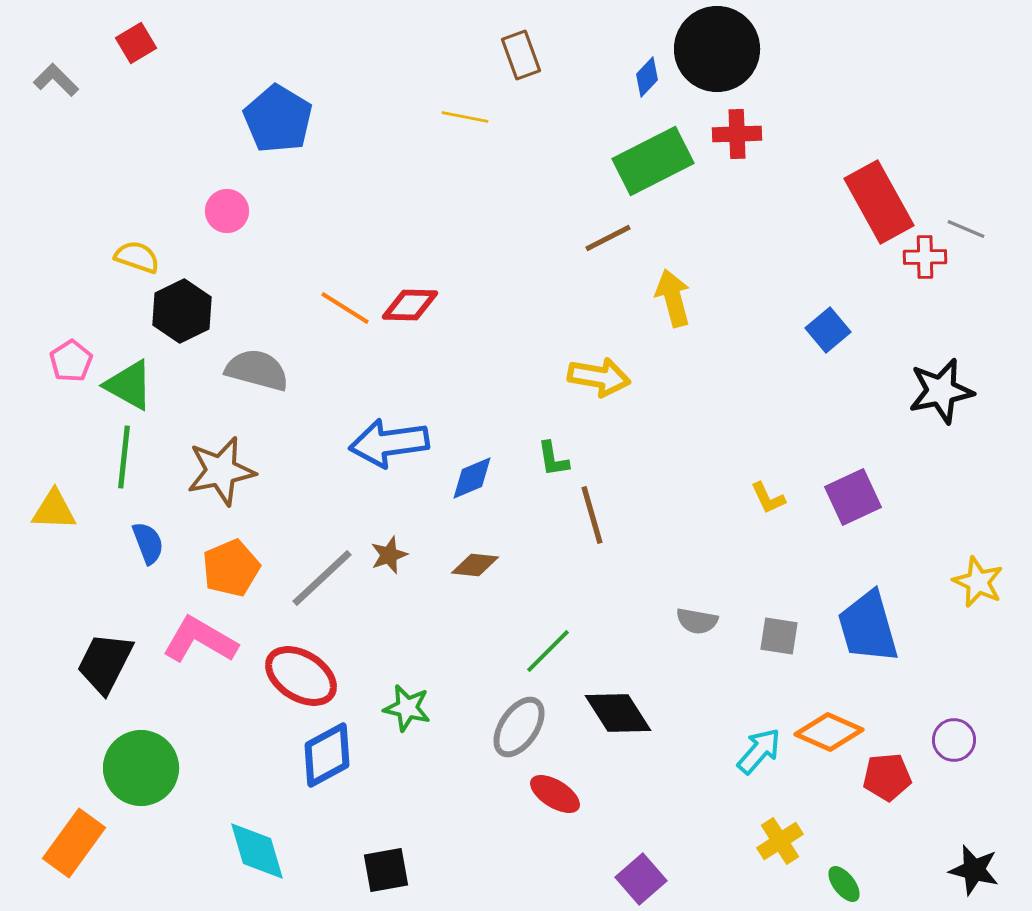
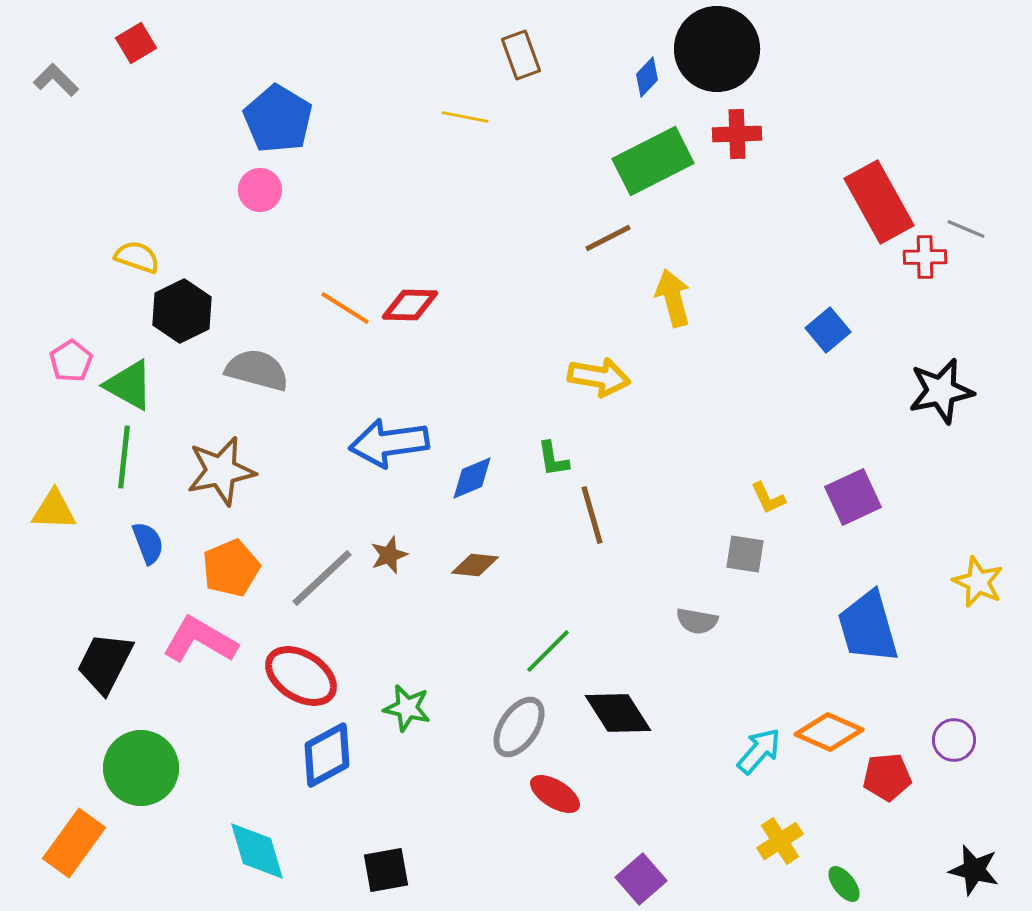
pink circle at (227, 211): moved 33 px right, 21 px up
gray square at (779, 636): moved 34 px left, 82 px up
